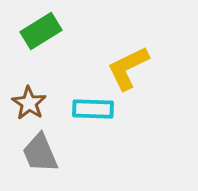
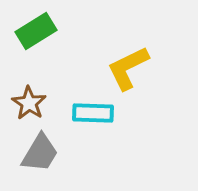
green rectangle: moved 5 px left
cyan rectangle: moved 4 px down
gray trapezoid: rotated 126 degrees counterclockwise
